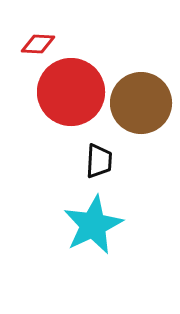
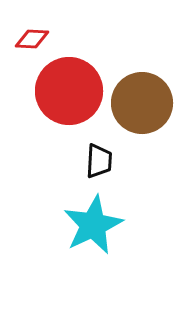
red diamond: moved 6 px left, 5 px up
red circle: moved 2 px left, 1 px up
brown circle: moved 1 px right
